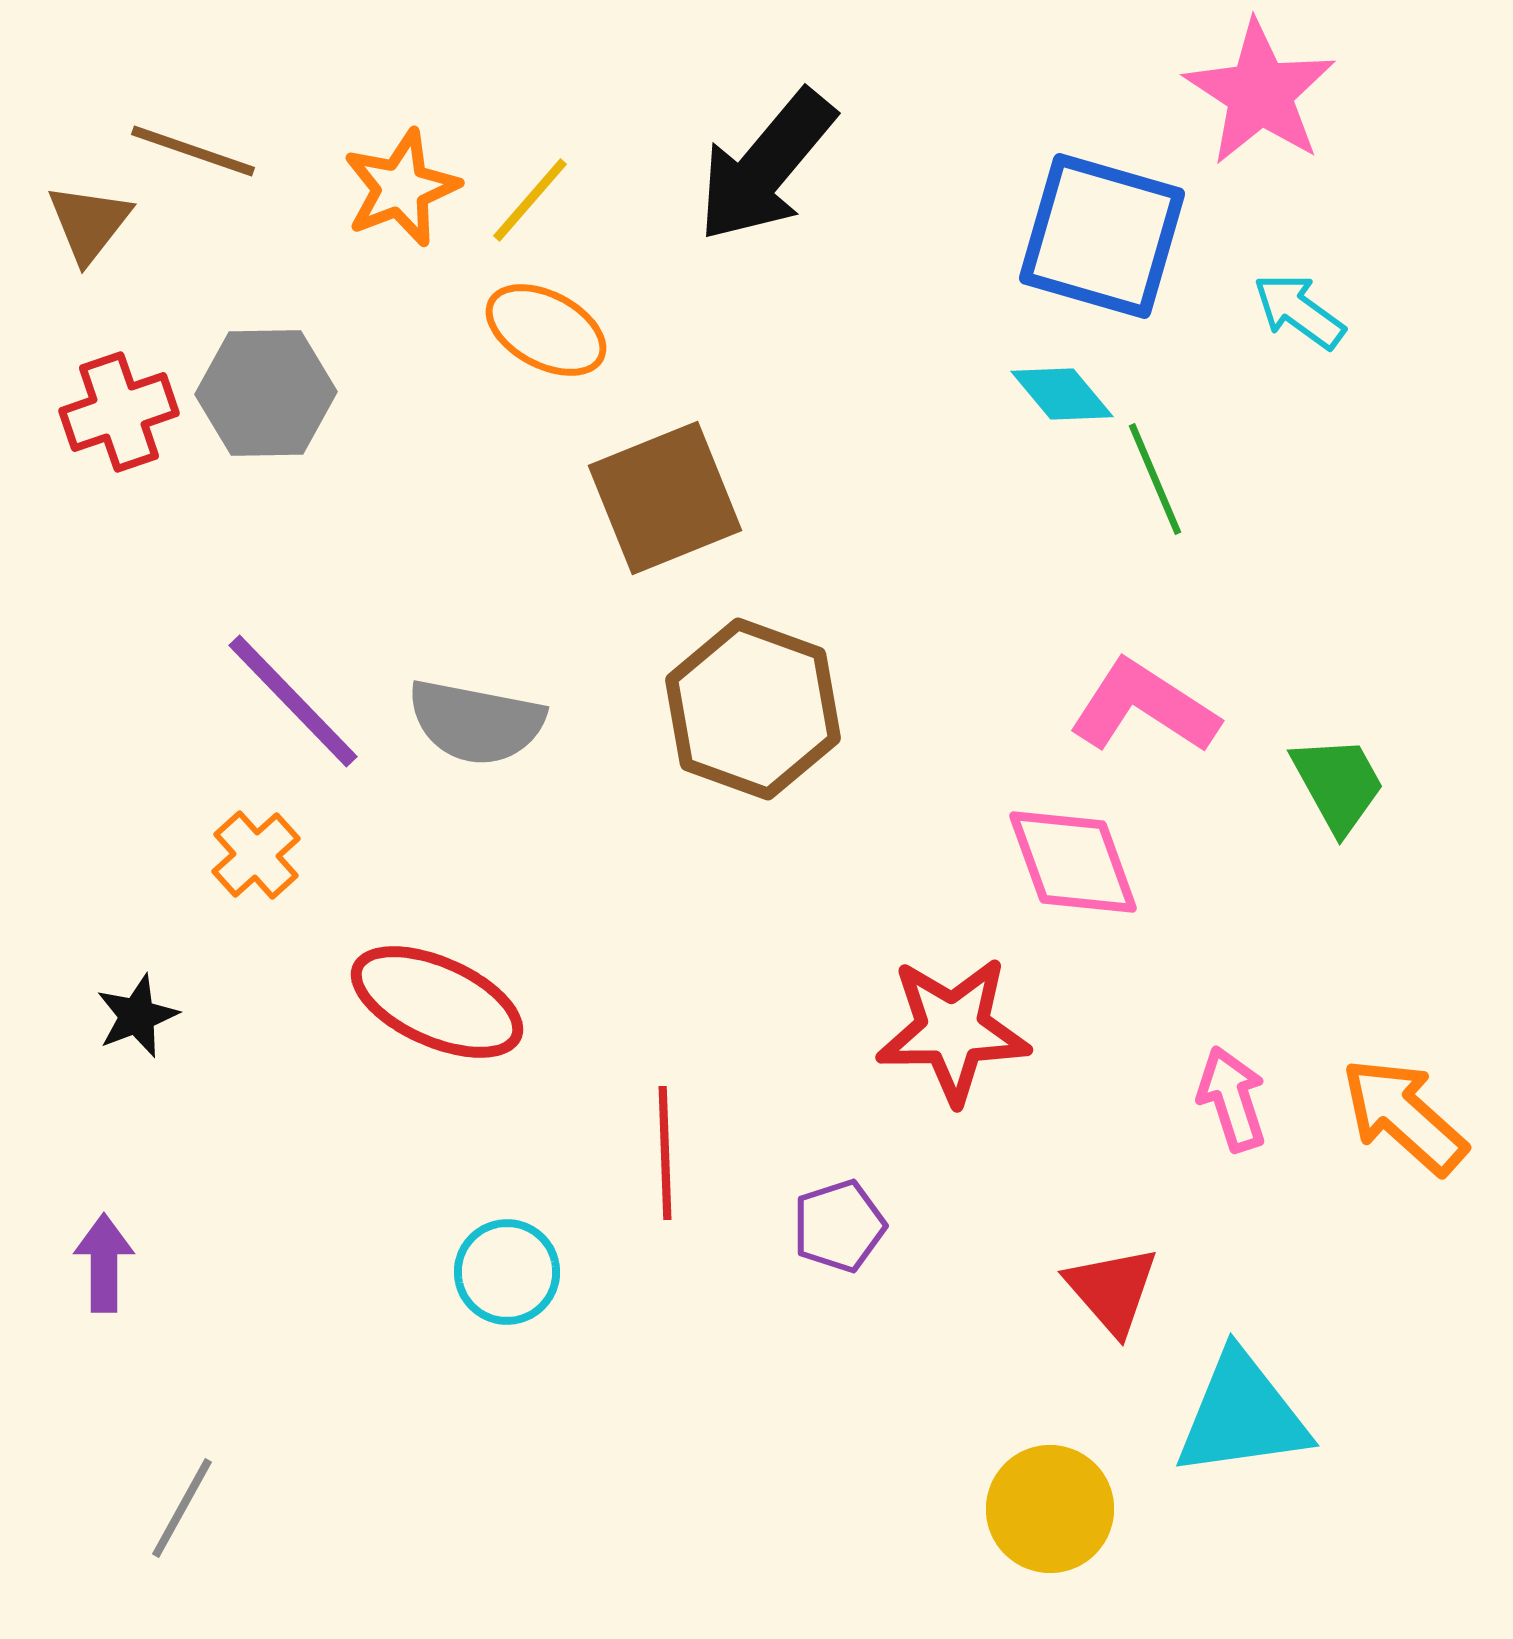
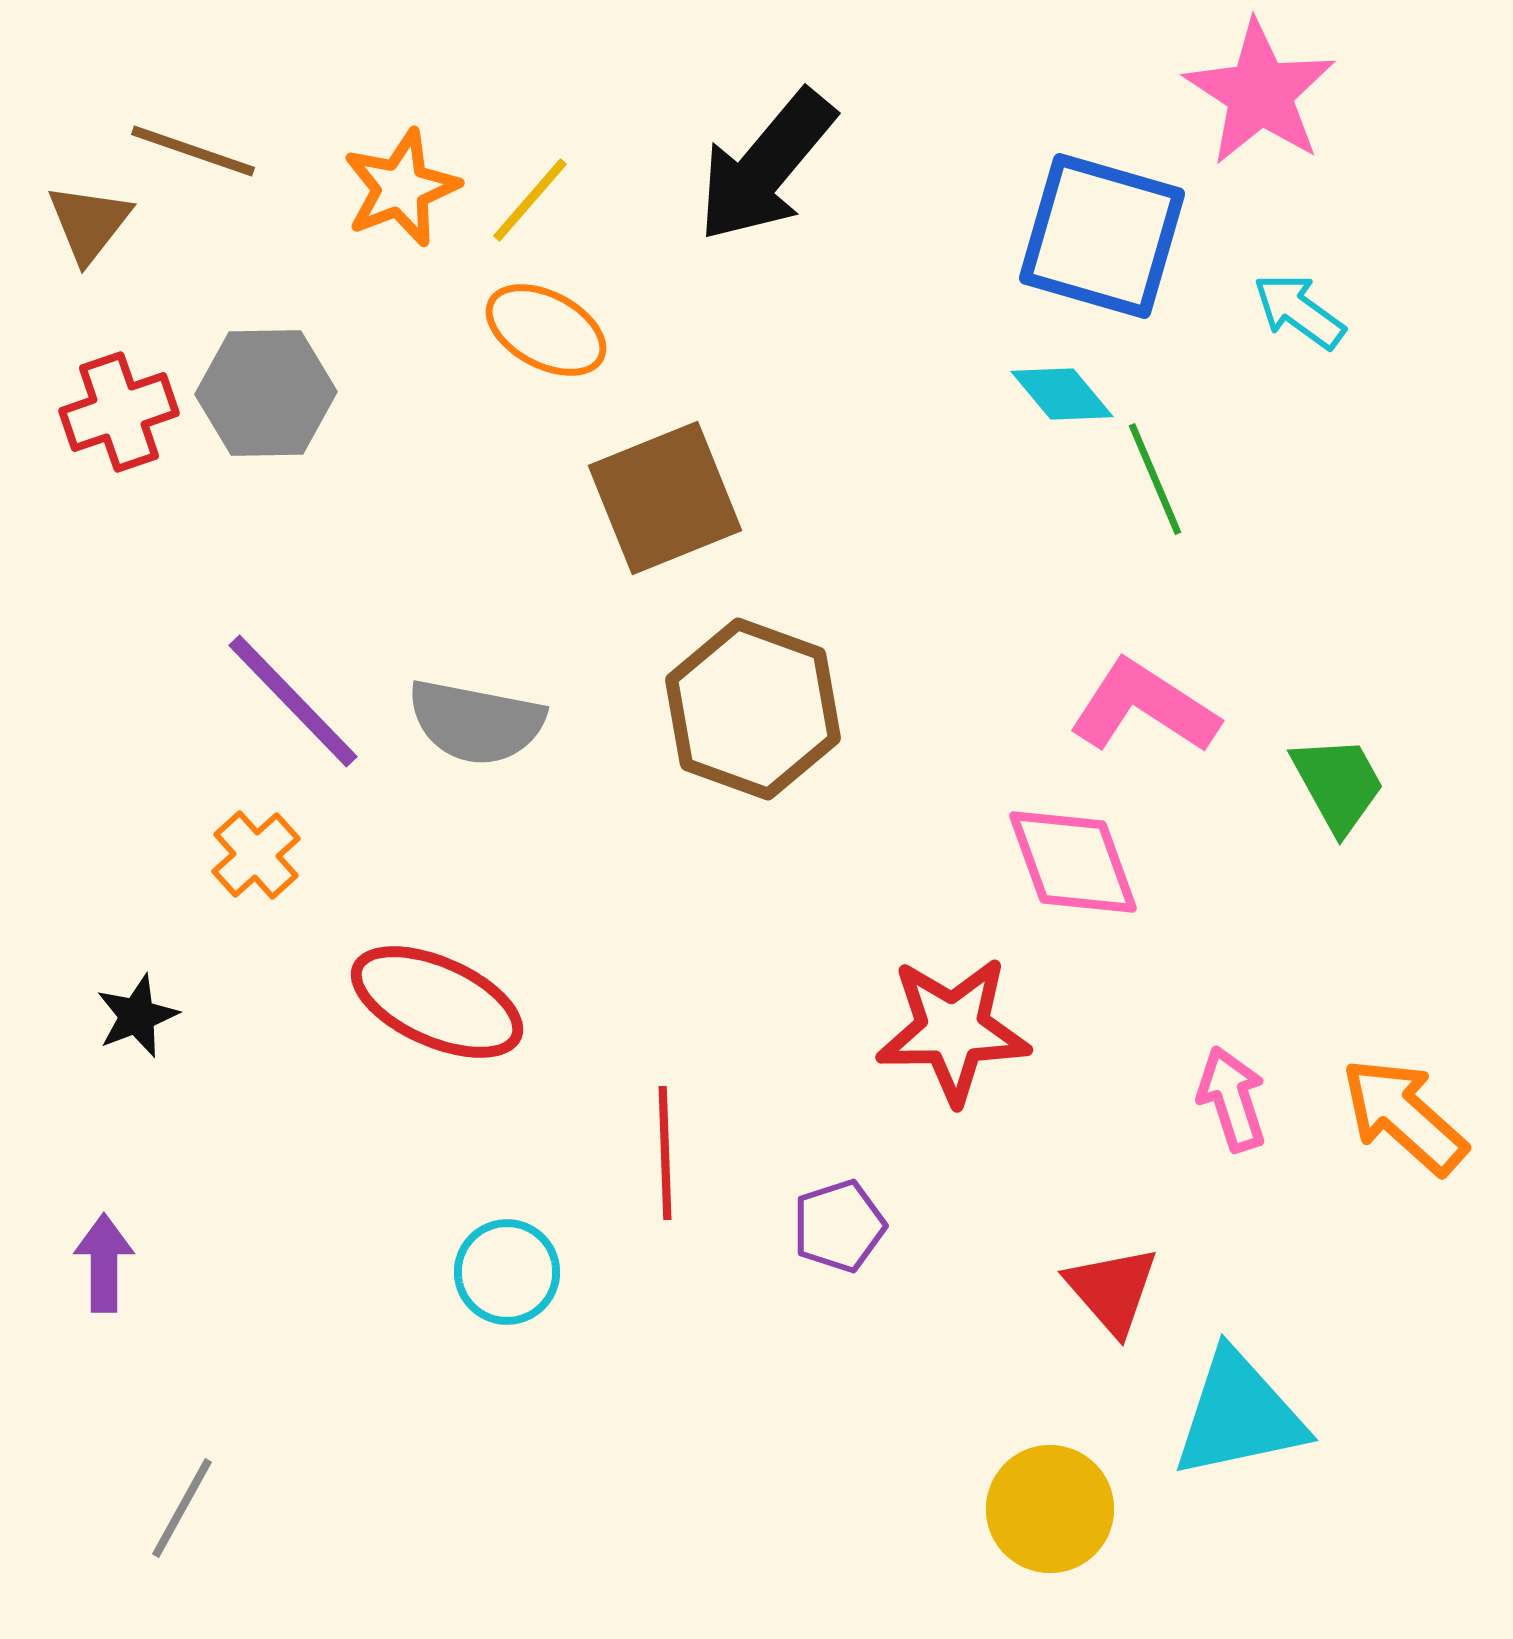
cyan triangle: moved 3 px left; rotated 4 degrees counterclockwise
